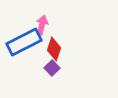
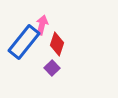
blue rectangle: rotated 24 degrees counterclockwise
red diamond: moved 3 px right, 5 px up
